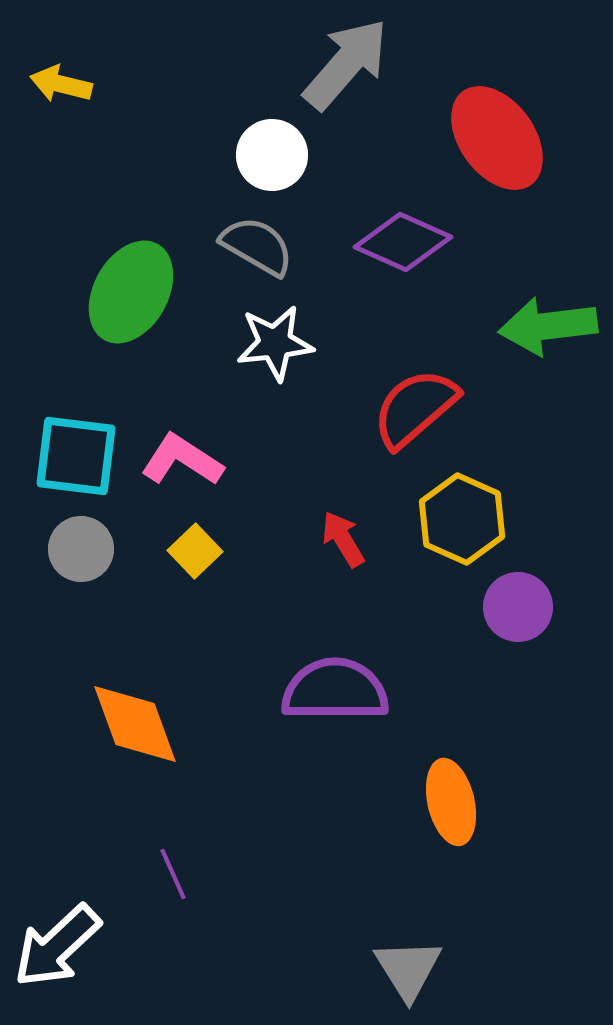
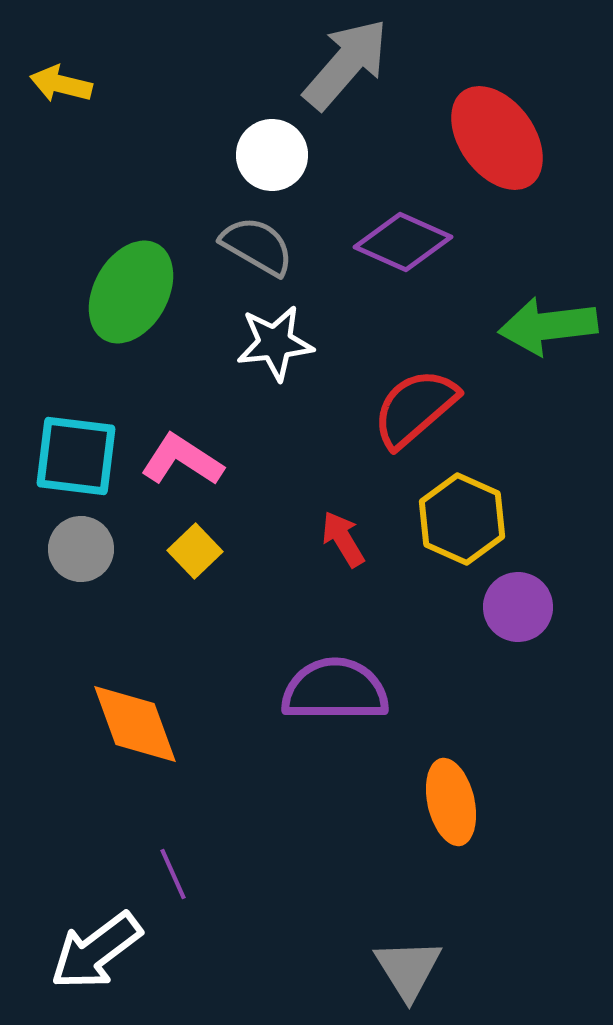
white arrow: moved 39 px right, 5 px down; rotated 6 degrees clockwise
